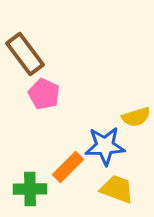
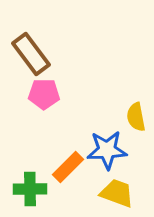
brown rectangle: moved 6 px right
pink pentagon: rotated 24 degrees counterclockwise
yellow semicircle: rotated 96 degrees clockwise
blue star: moved 2 px right, 4 px down
yellow trapezoid: moved 4 px down
